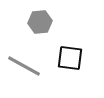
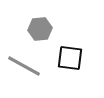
gray hexagon: moved 7 px down
